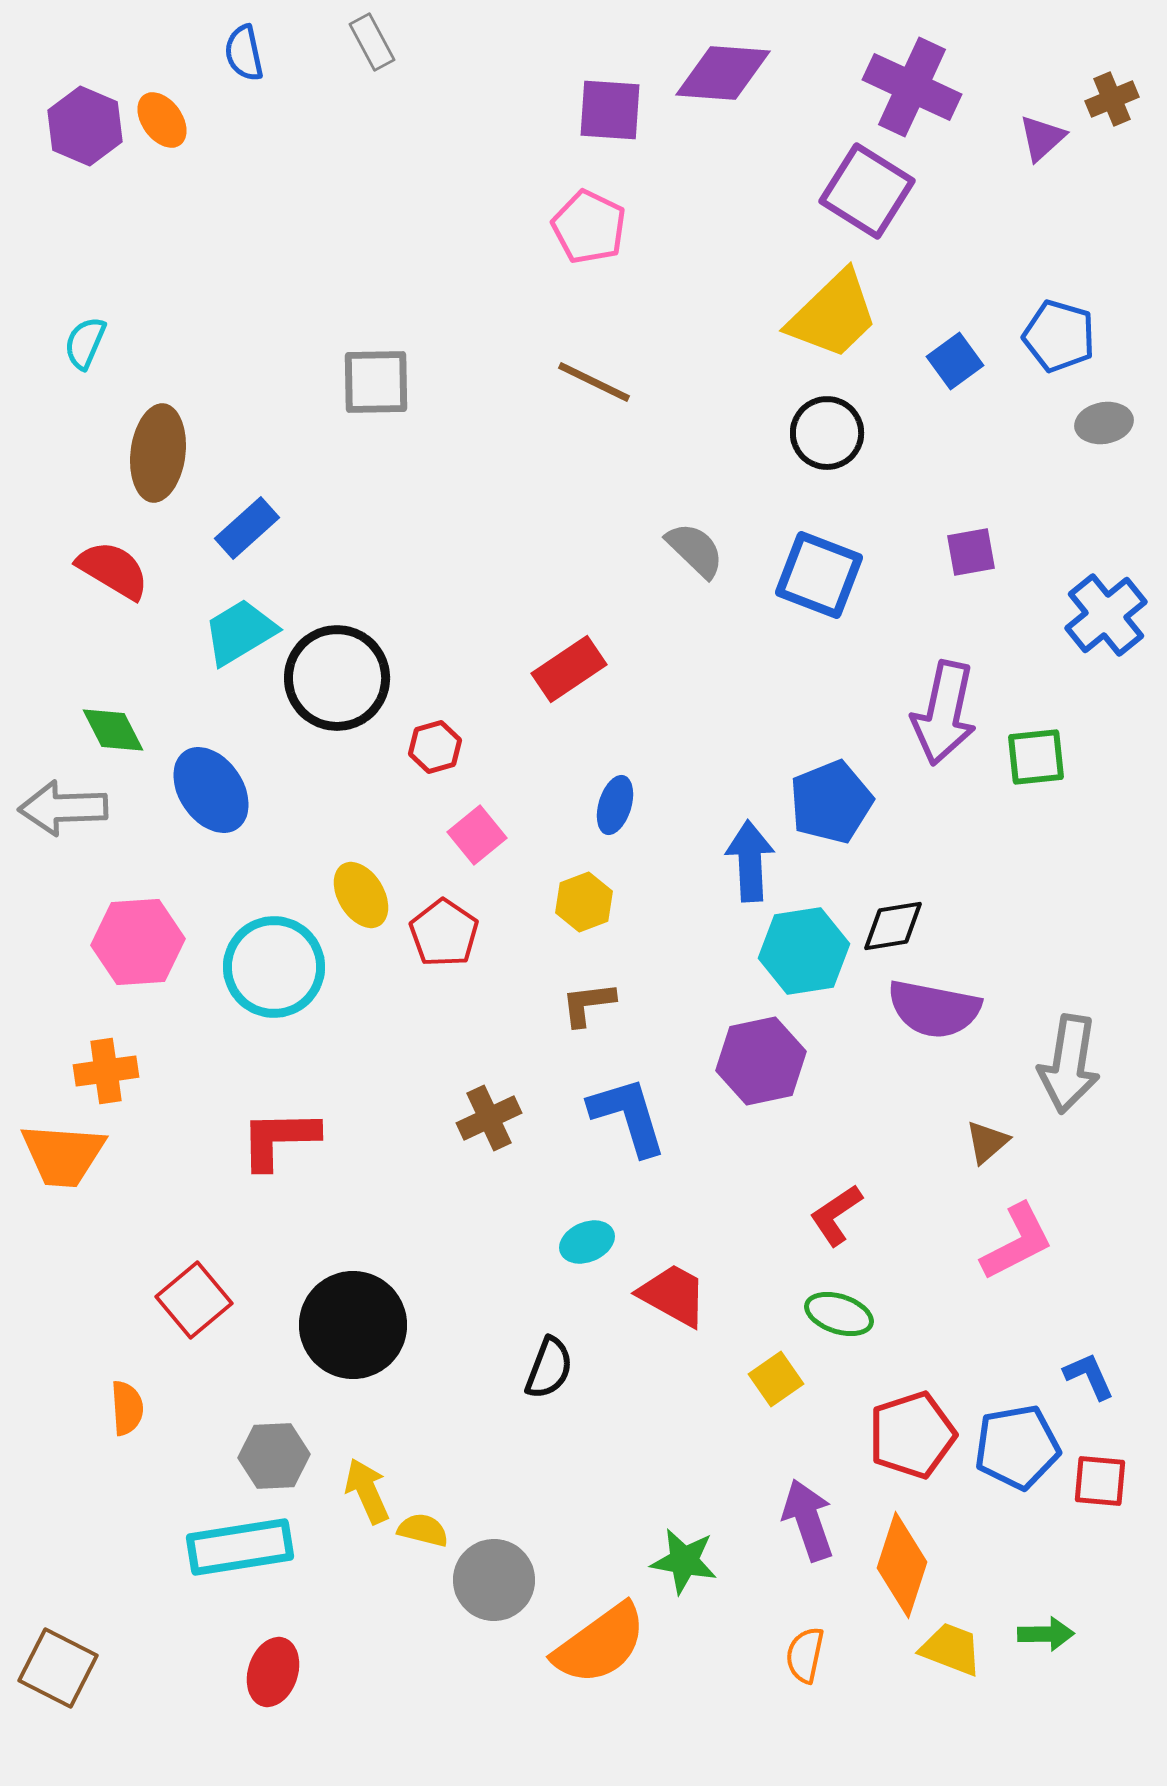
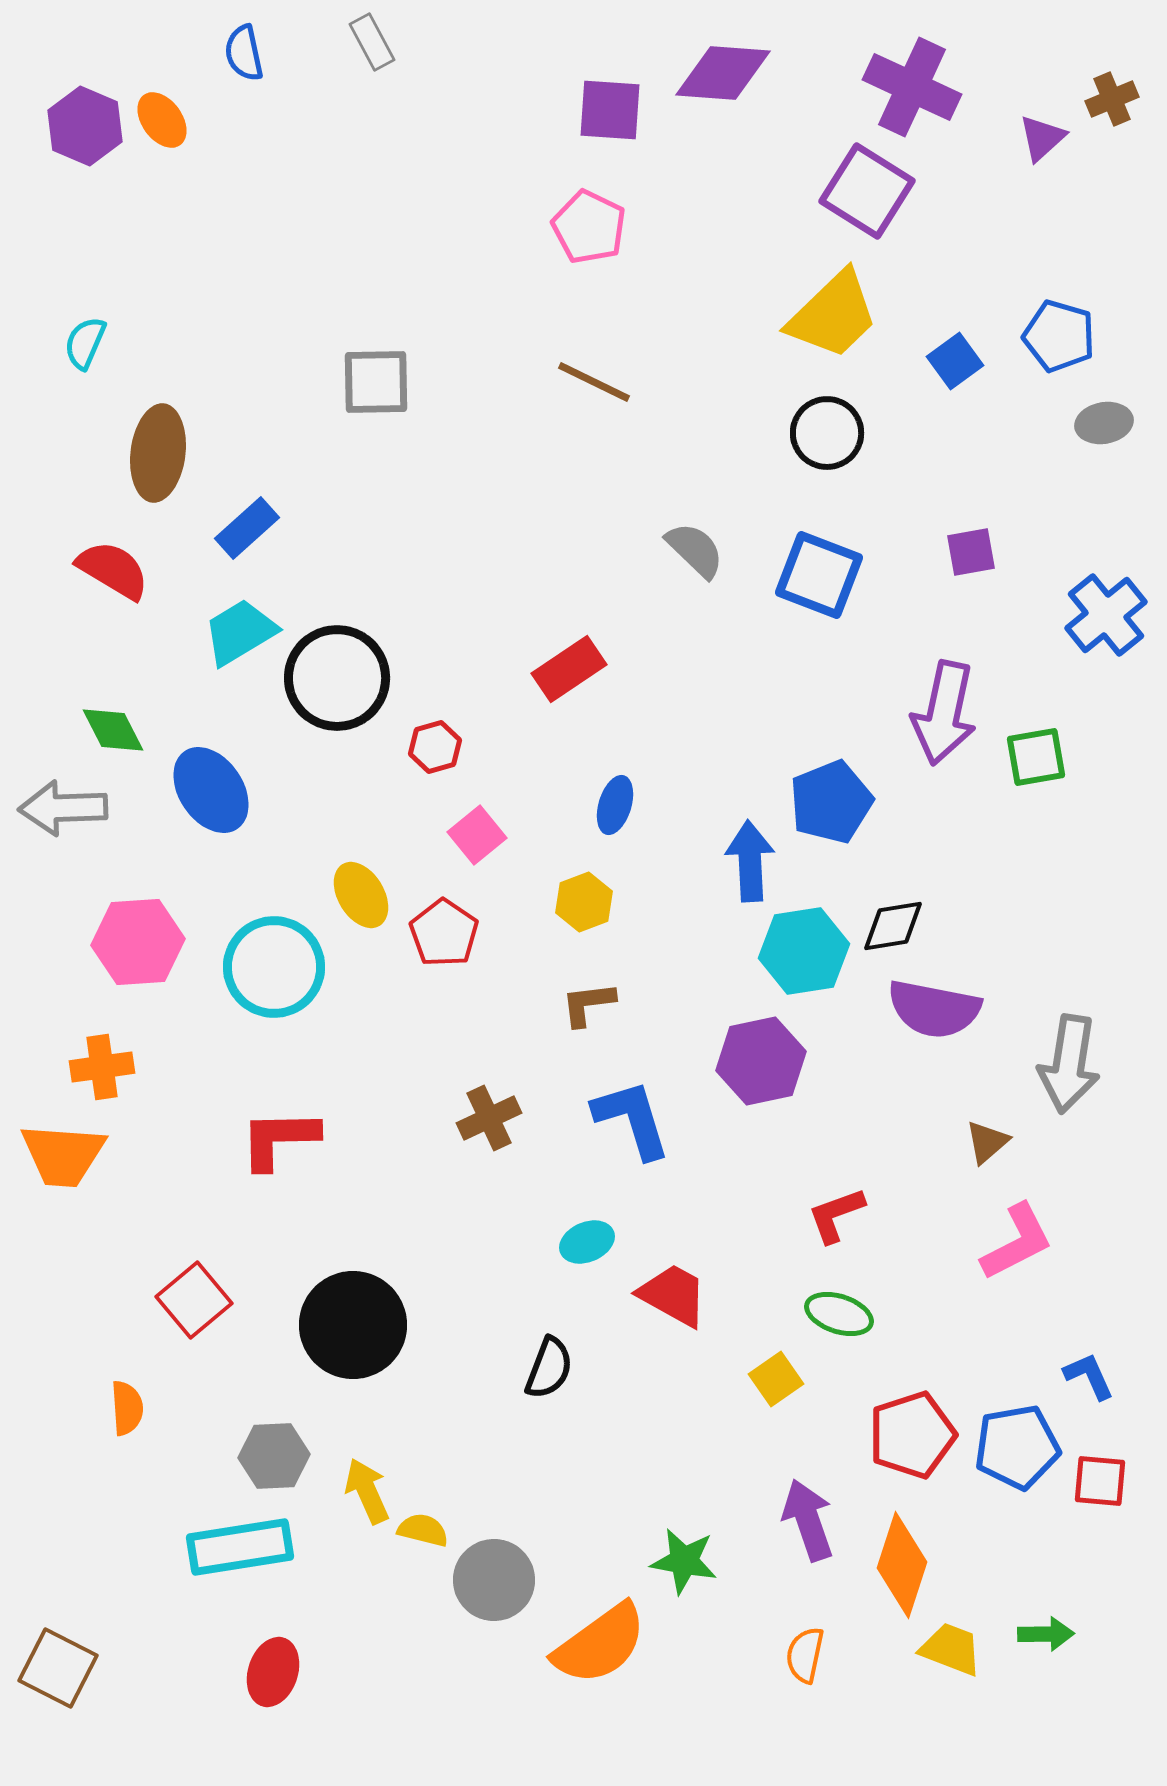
green square at (1036, 757): rotated 4 degrees counterclockwise
orange cross at (106, 1071): moved 4 px left, 4 px up
blue L-shape at (628, 1116): moved 4 px right, 3 px down
red L-shape at (836, 1215): rotated 14 degrees clockwise
